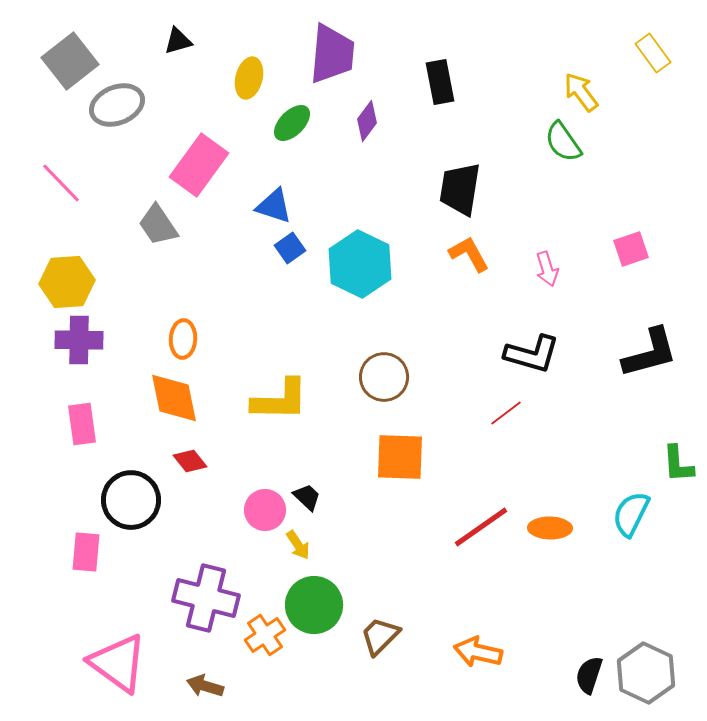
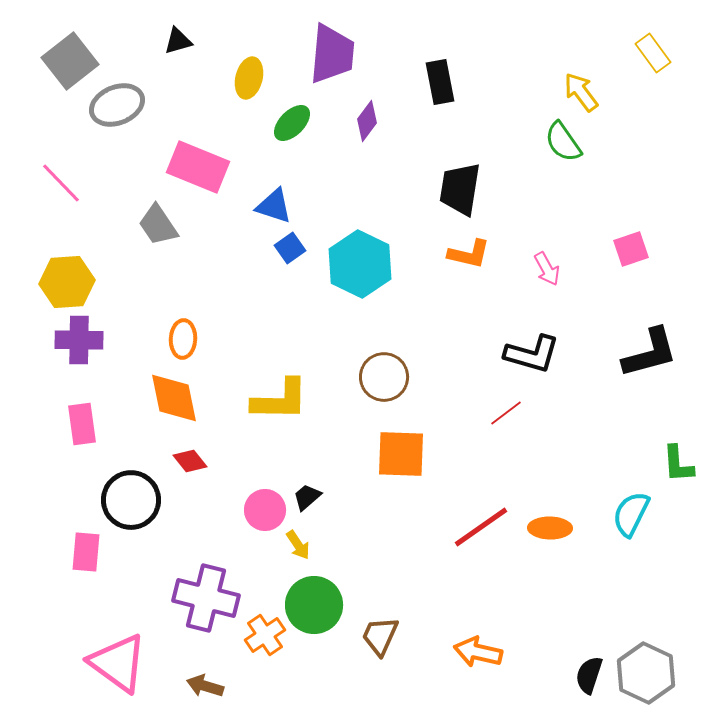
pink rectangle at (199, 165): moved 1 px left, 2 px down; rotated 76 degrees clockwise
orange L-shape at (469, 254): rotated 132 degrees clockwise
pink arrow at (547, 269): rotated 12 degrees counterclockwise
orange square at (400, 457): moved 1 px right, 3 px up
black trapezoid at (307, 497): rotated 84 degrees counterclockwise
brown trapezoid at (380, 636): rotated 21 degrees counterclockwise
